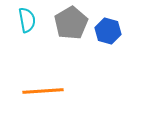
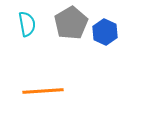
cyan semicircle: moved 4 px down
blue hexagon: moved 3 px left, 1 px down; rotated 10 degrees clockwise
